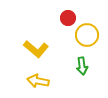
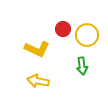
red circle: moved 5 px left, 11 px down
yellow L-shape: moved 1 px right; rotated 15 degrees counterclockwise
